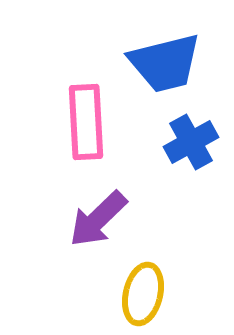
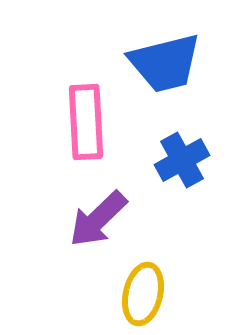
blue cross: moved 9 px left, 18 px down
